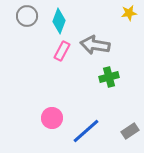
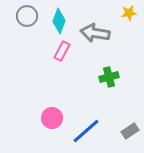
gray arrow: moved 12 px up
